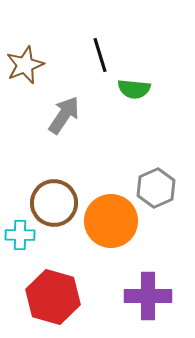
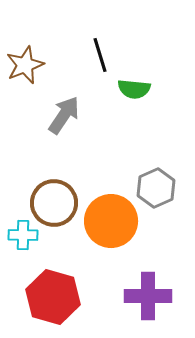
cyan cross: moved 3 px right
